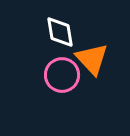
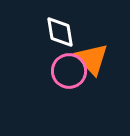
pink circle: moved 7 px right, 4 px up
